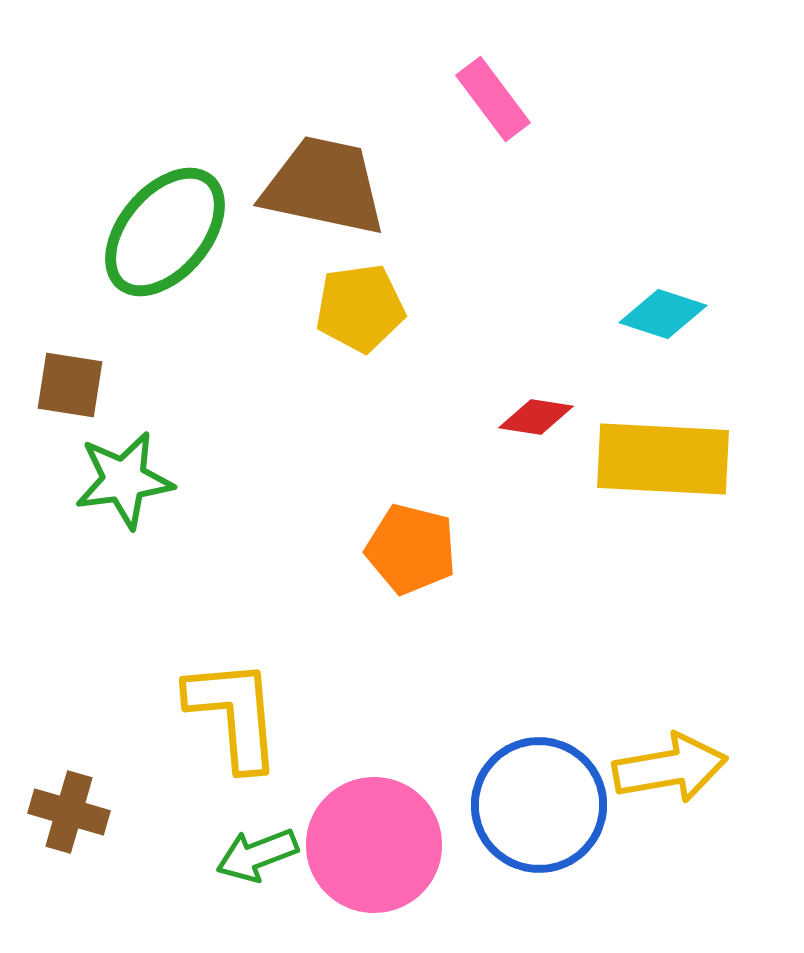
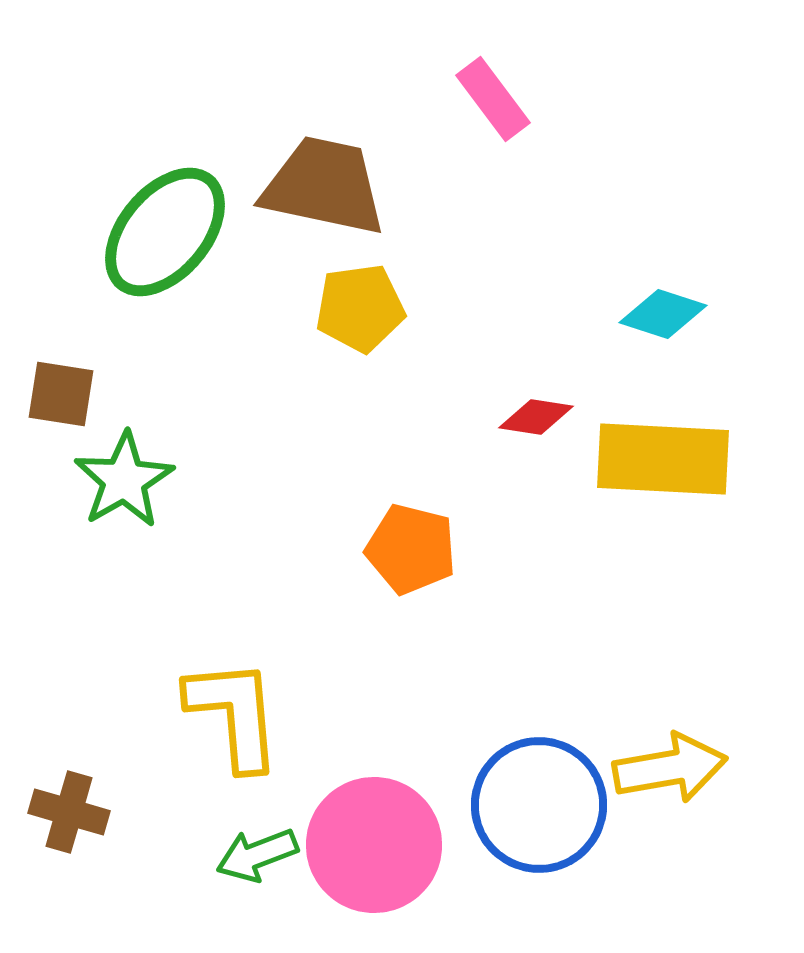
brown square: moved 9 px left, 9 px down
green star: rotated 22 degrees counterclockwise
